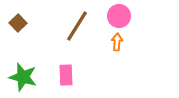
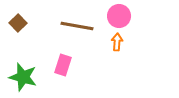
brown line: rotated 68 degrees clockwise
pink rectangle: moved 3 px left, 10 px up; rotated 20 degrees clockwise
